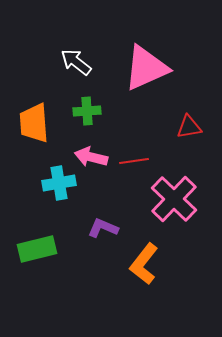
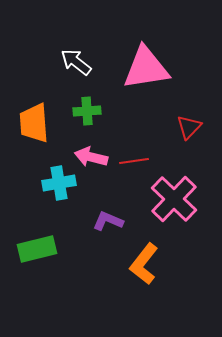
pink triangle: rotated 15 degrees clockwise
red triangle: rotated 36 degrees counterclockwise
purple L-shape: moved 5 px right, 7 px up
